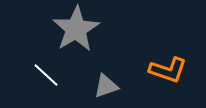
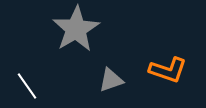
white line: moved 19 px left, 11 px down; rotated 12 degrees clockwise
gray triangle: moved 5 px right, 6 px up
